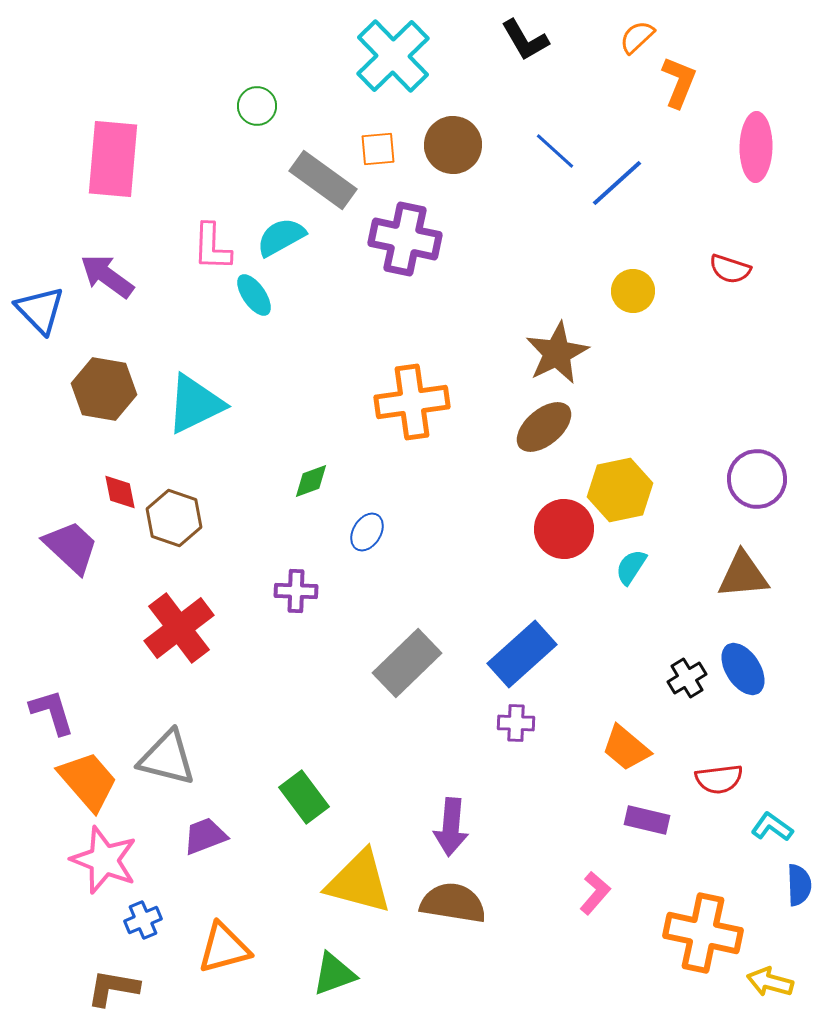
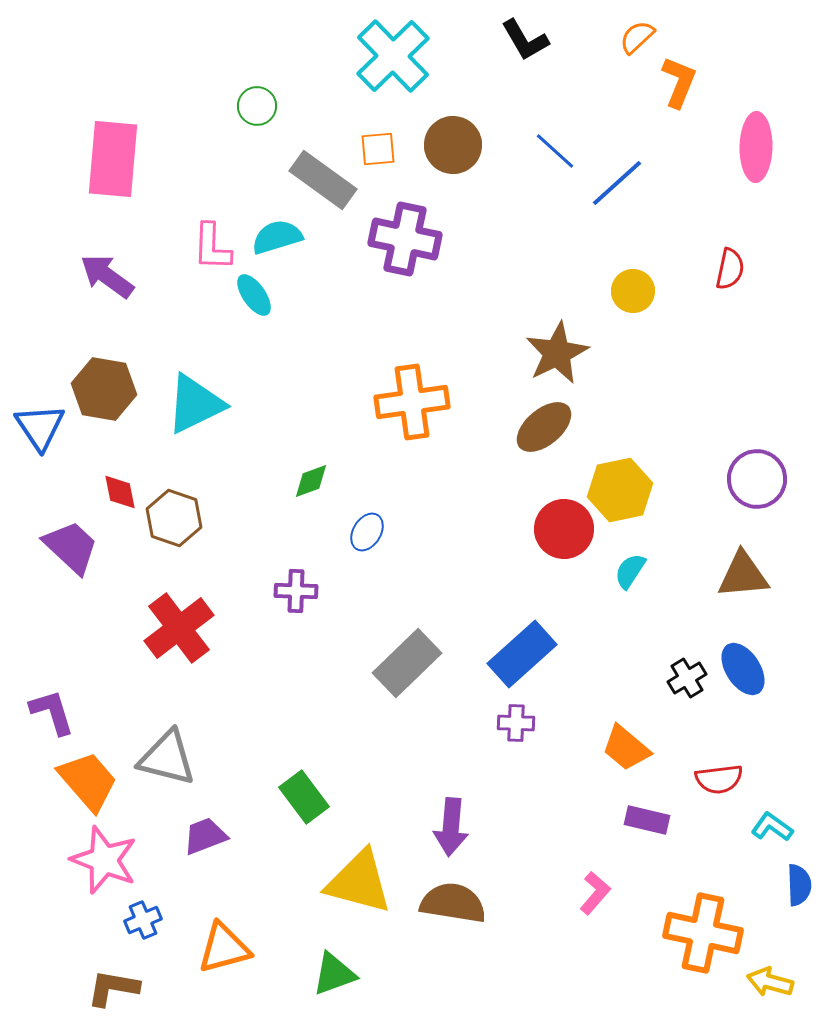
cyan semicircle at (281, 237): moved 4 px left; rotated 12 degrees clockwise
red semicircle at (730, 269): rotated 96 degrees counterclockwise
blue triangle at (40, 310): moved 117 px down; rotated 10 degrees clockwise
cyan semicircle at (631, 567): moved 1 px left, 4 px down
